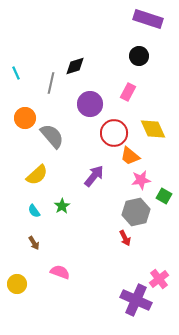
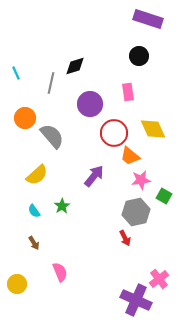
pink rectangle: rotated 36 degrees counterclockwise
pink semicircle: rotated 48 degrees clockwise
